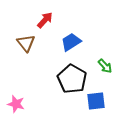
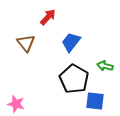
red arrow: moved 3 px right, 3 px up
blue trapezoid: rotated 20 degrees counterclockwise
green arrow: rotated 147 degrees clockwise
black pentagon: moved 2 px right
blue square: moved 1 px left; rotated 12 degrees clockwise
